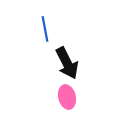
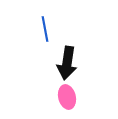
black arrow: rotated 36 degrees clockwise
